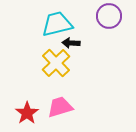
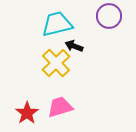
black arrow: moved 3 px right, 3 px down; rotated 18 degrees clockwise
